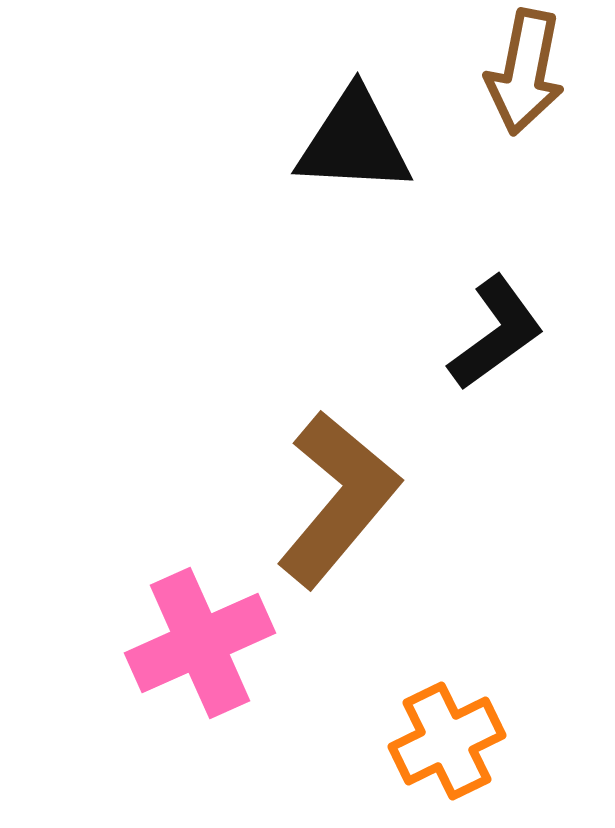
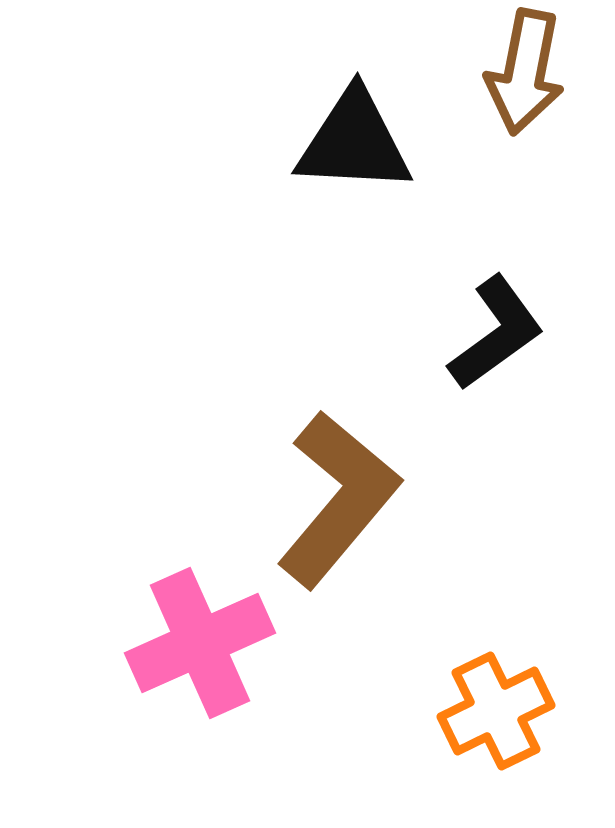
orange cross: moved 49 px right, 30 px up
